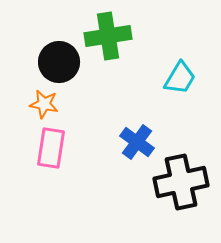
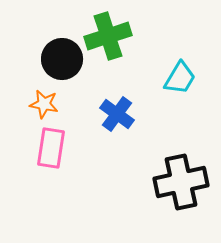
green cross: rotated 9 degrees counterclockwise
black circle: moved 3 px right, 3 px up
blue cross: moved 20 px left, 28 px up
